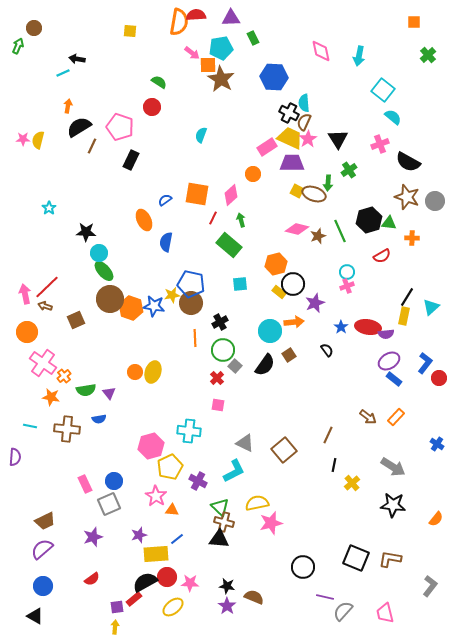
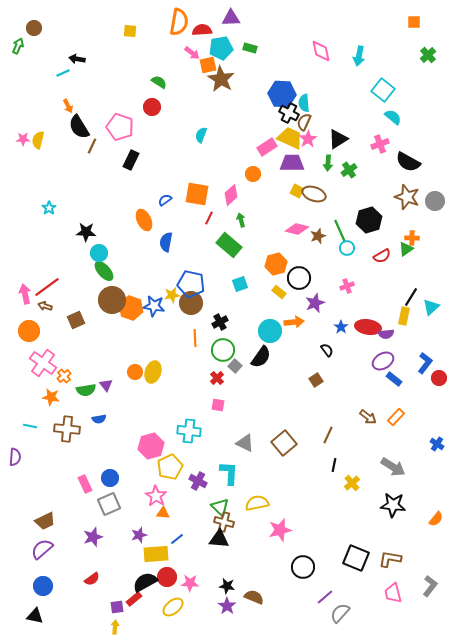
red semicircle at (196, 15): moved 6 px right, 15 px down
green rectangle at (253, 38): moved 3 px left, 10 px down; rotated 48 degrees counterclockwise
orange square at (208, 65): rotated 12 degrees counterclockwise
blue hexagon at (274, 77): moved 8 px right, 17 px down
orange arrow at (68, 106): rotated 144 degrees clockwise
black semicircle at (79, 127): rotated 90 degrees counterclockwise
black triangle at (338, 139): rotated 30 degrees clockwise
green arrow at (328, 183): moved 20 px up
red line at (213, 218): moved 4 px left
green triangle at (389, 223): moved 17 px right, 26 px down; rotated 42 degrees counterclockwise
cyan circle at (347, 272): moved 24 px up
cyan square at (240, 284): rotated 14 degrees counterclockwise
black circle at (293, 284): moved 6 px right, 6 px up
red line at (47, 287): rotated 8 degrees clockwise
black line at (407, 297): moved 4 px right
brown circle at (110, 299): moved 2 px right, 1 px down
orange circle at (27, 332): moved 2 px right, 1 px up
brown square at (289, 355): moved 27 px right, 25 px down
purple ellipse at (389, 361): moved 6 px left
black semicircle at (265, 365): moved 4 px left, 8 px up
purple triangle at (109, 393): moved 3 px left, 8 px up
brown square at (284, 450): moved 7 px up
cyan L-shape at (234, 471): moved 5 px left, 2 px down; rotated 60 degrees counterclockwise
blue circle at (114, 481): moved 4 px left, 3 px up
orange triangle at (172, 510): moved 9 px left, 3 px down
pink star at (271, 523): moved 9 px right, 7 px down
purple line at (325, 597): rotated 54 degrees counterclockwise
gray semicircle at (343, 611): moved 3 px left, 2 px down
pink trapezoid at (385, 613): moved 8 px right, 20 px up
black triangle at (35, 616): rotated 18 degrees counterclockwise
